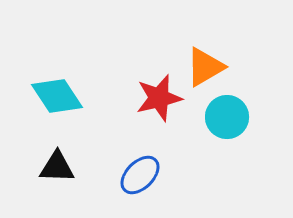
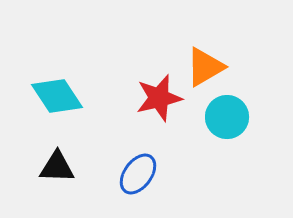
blue ellipse: moved 2 px left, 1 px up; rotated 9 degrees counterclockwise
